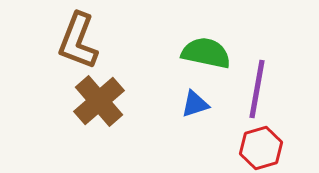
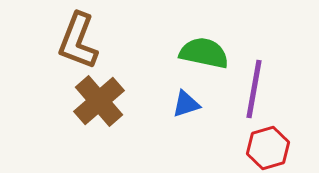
green semicircle: moved 2 px left
purple line: moved 3 px left
blue triangle: moved 9 px left
red hexagon: moved 7 px right
